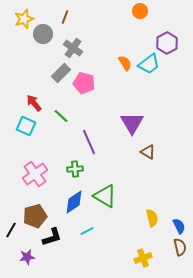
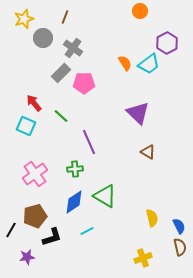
gray circle: moved 4 px down
pink pentagon: rotated 15 degrees counterclockwise
purple triangle: moved 6 px right, 10 px up; rotated 15 degrees counterclockwise
